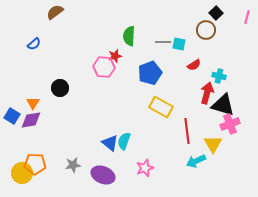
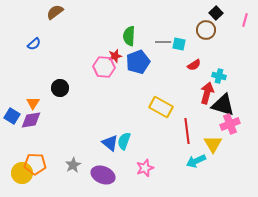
pink line: moved 2 px left, 3 px down
blue pentagon: moved 12 px left, 11 px up
gray star: rotated 21 degrees counterclockwise
